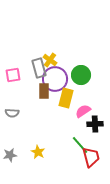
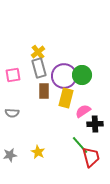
yellow cross: moved 12 px left, 8 px up; rotated 16 degrees clockwise
green circle: moved 1 px right
purple circle: moved 9 px right, 3 px up
